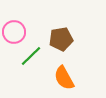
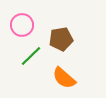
pink circle: moved 8 px right, 7 px up
orange semicircle: rotated 20 degrees counterclockwise
